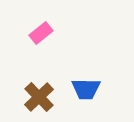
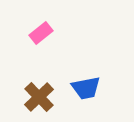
blue trapezoid: moved 1 px up; rotated 12 degrees counterclockwise
